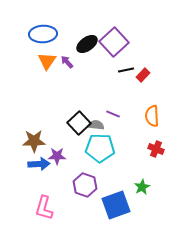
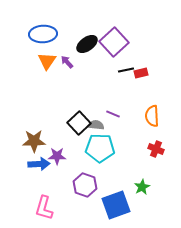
red rectangle: moved 2 px left, 2 px up; rotated 32 degrees clockwise
